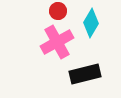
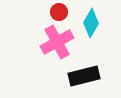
red circle: moved 1 px right, 1 px down
black rectangle: moved 1 px left, 2 px down
